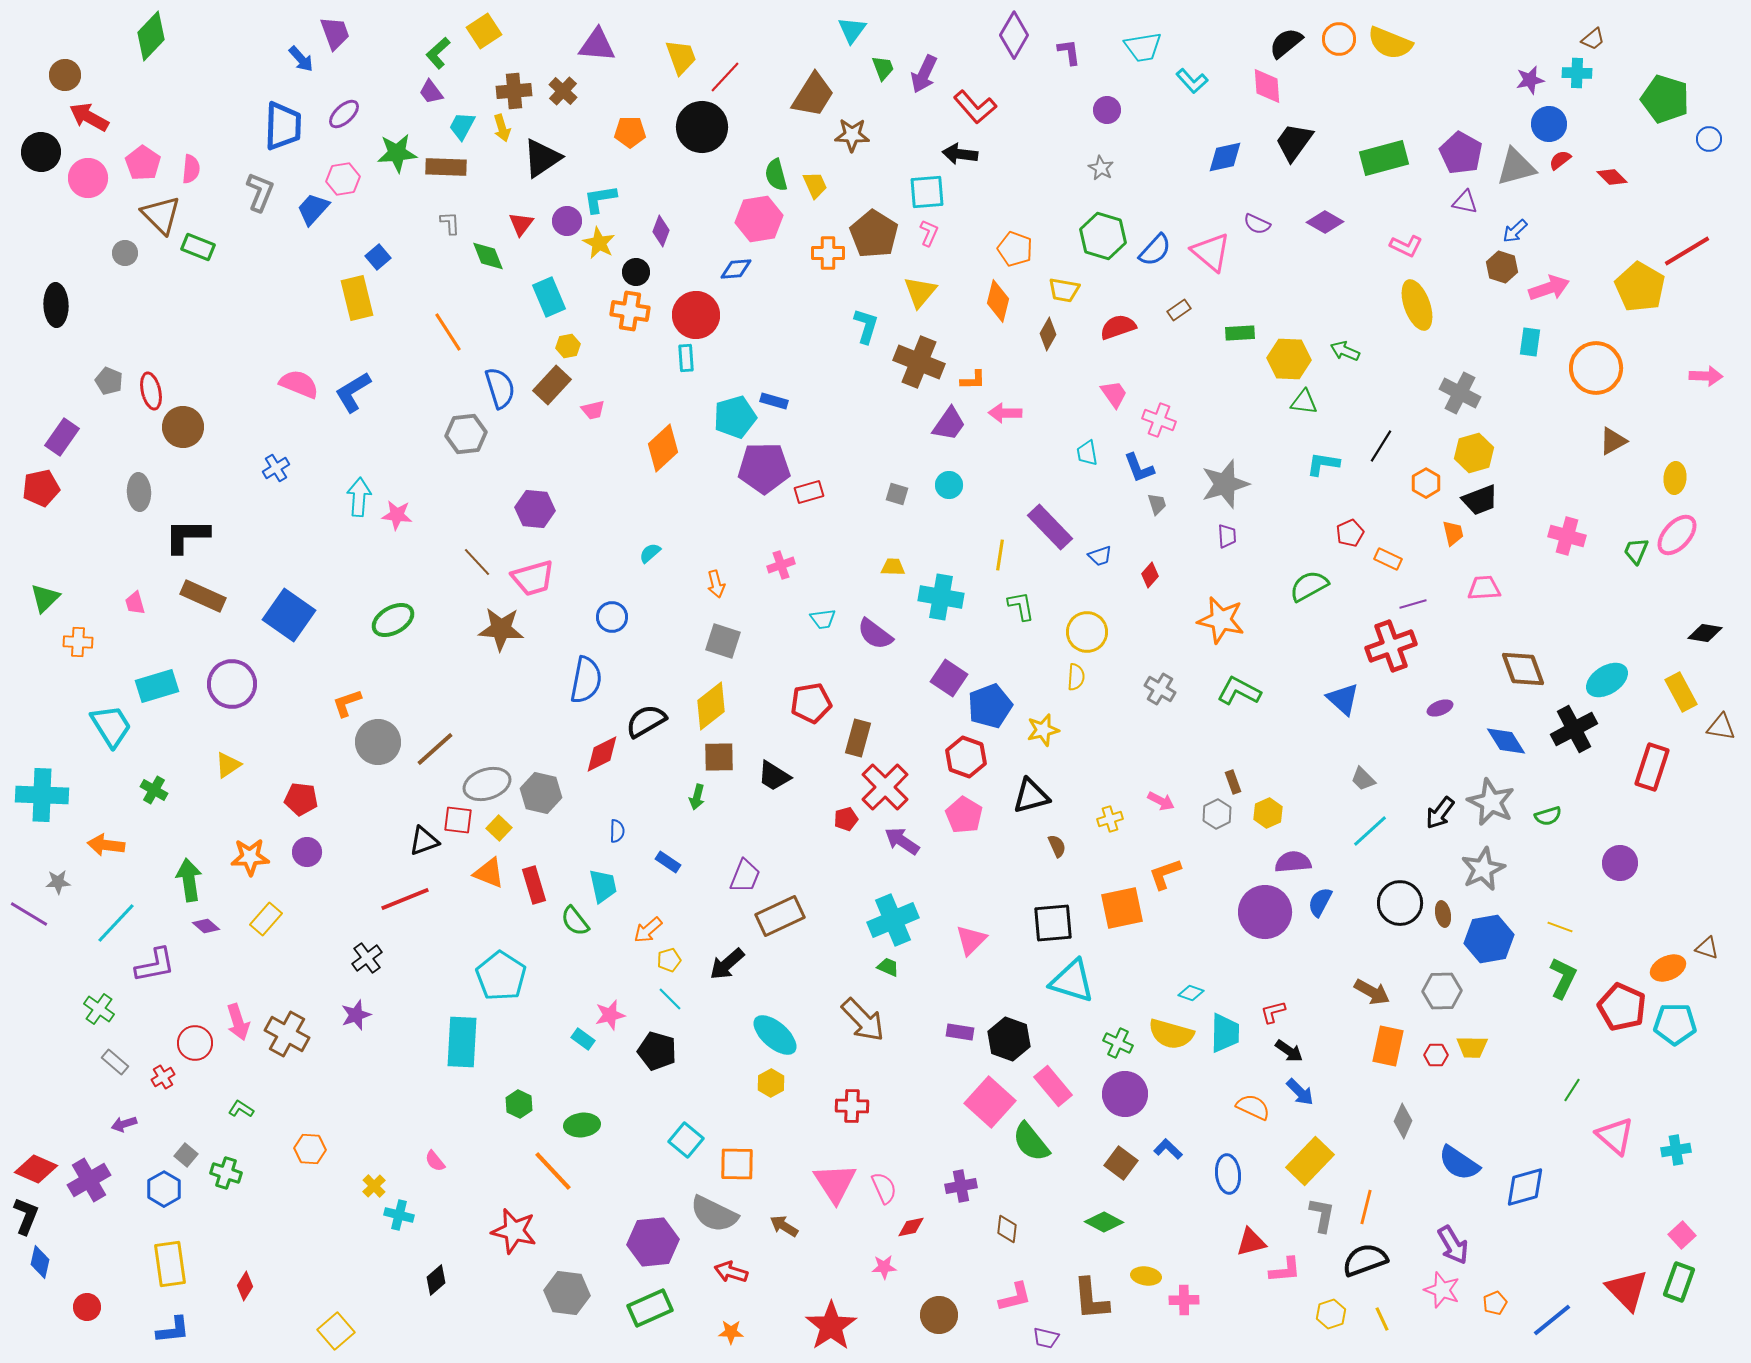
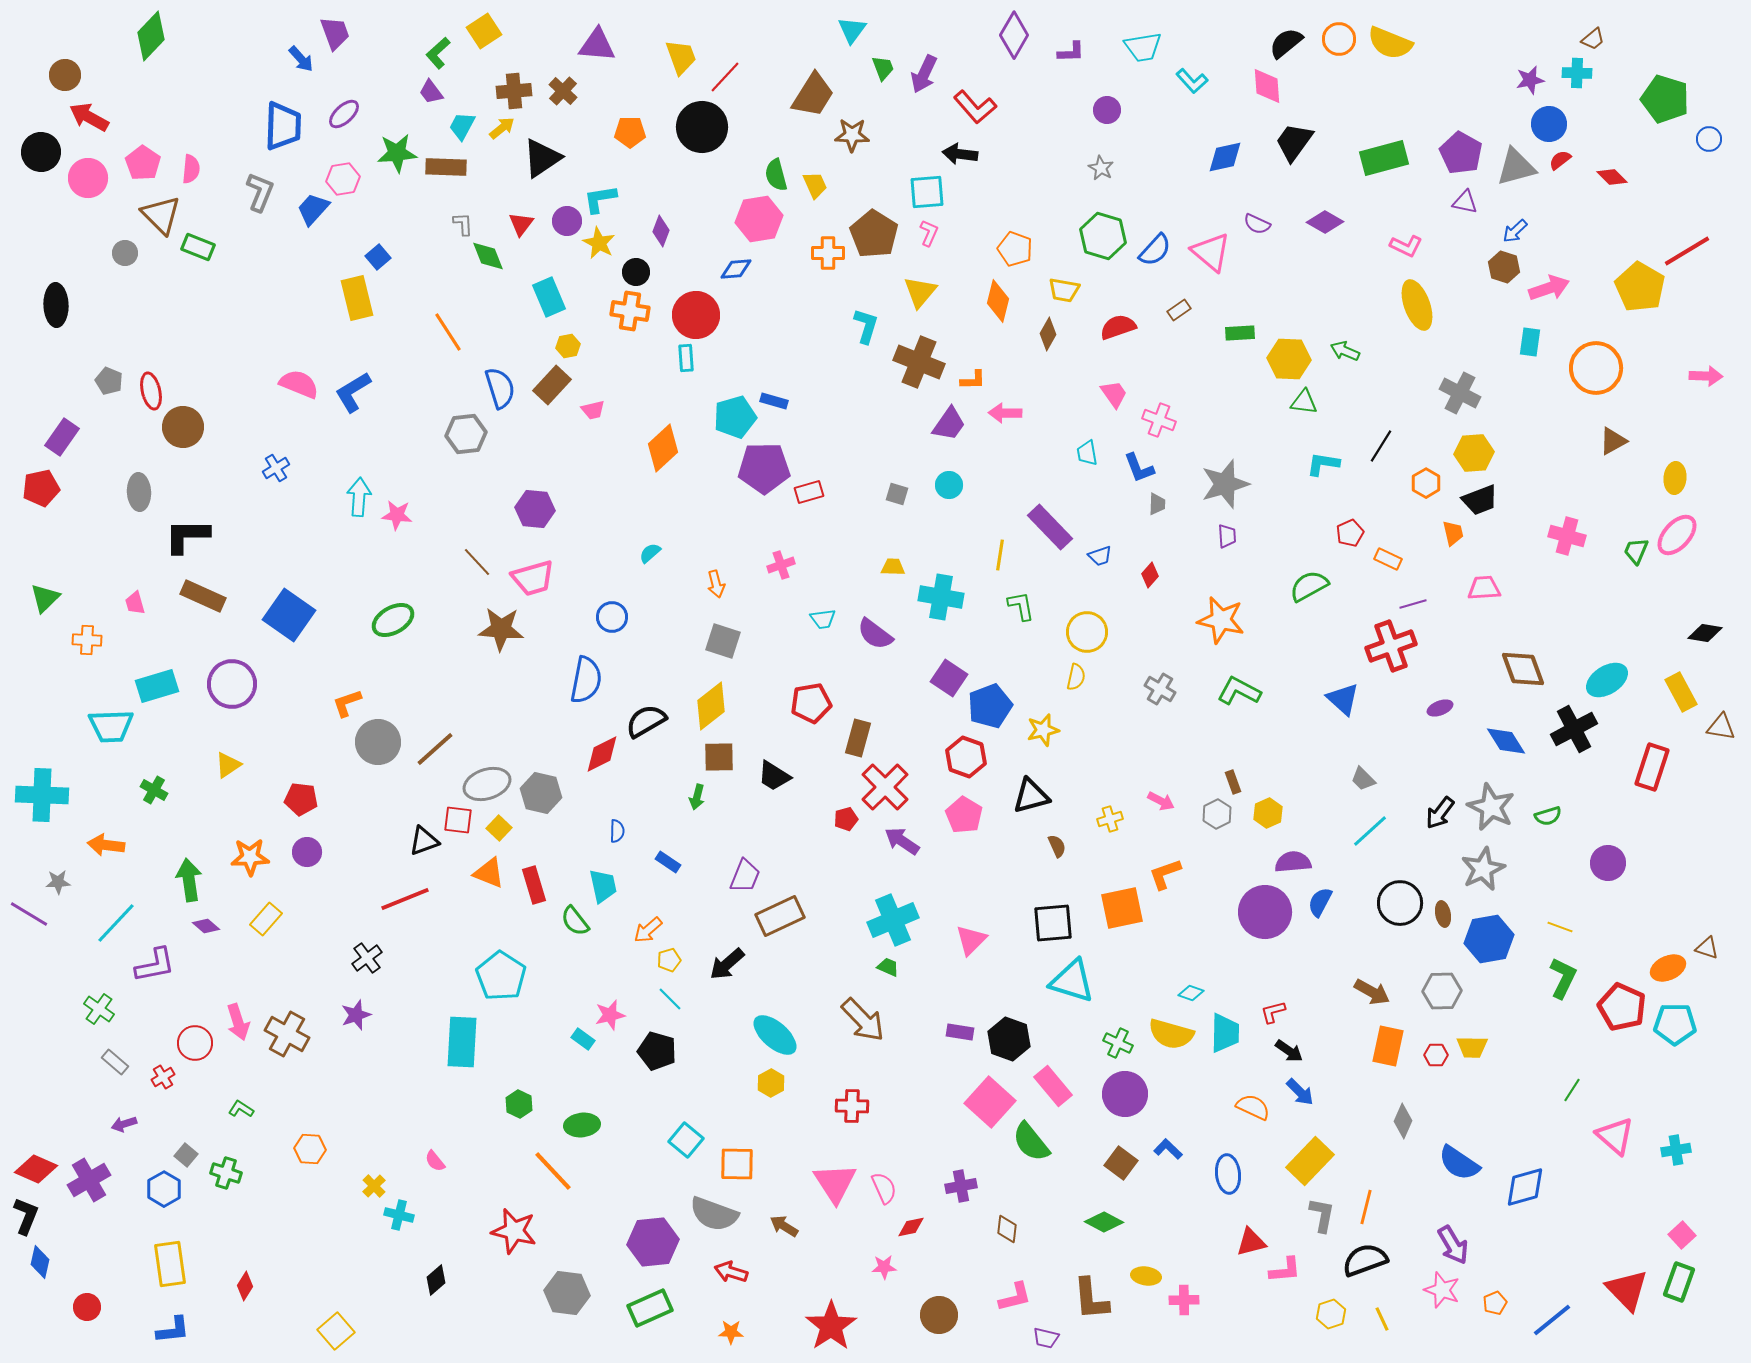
purple L-shape at (1069, 52): moved 2 px right; rotated 96 degrees clockwise
yellow arrow at (502, 128): rotated 112 degrees counterclockwise
gray L-shape at (450, 223): moved 13 px right, 1 px down
brown hexagon at (1502, 267): moved 2 px right
yellow hexagon at (1474, 453): rotated 12 degrees clockwise
gray trapezoid at (1157, 504): rotated 20 degrees clockwise
orange cross at (78, 642): moved 9 px right, 2 px up
yellow semicircle at (1076, 677): rotated 8 degrees clockwise
cyan trapezoid at (111, 726): rotated 120 degrees clockwise
gray star at (1491, 802): moved 5 px down
purple circle at (1620, 863): moved 12 px left
gray semicircle at (714, 1214): rotated 6 degrees counterclockwise
